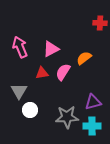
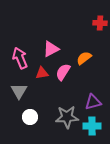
pink arrow: moved 11 px down
white circle: moved 7 px down
